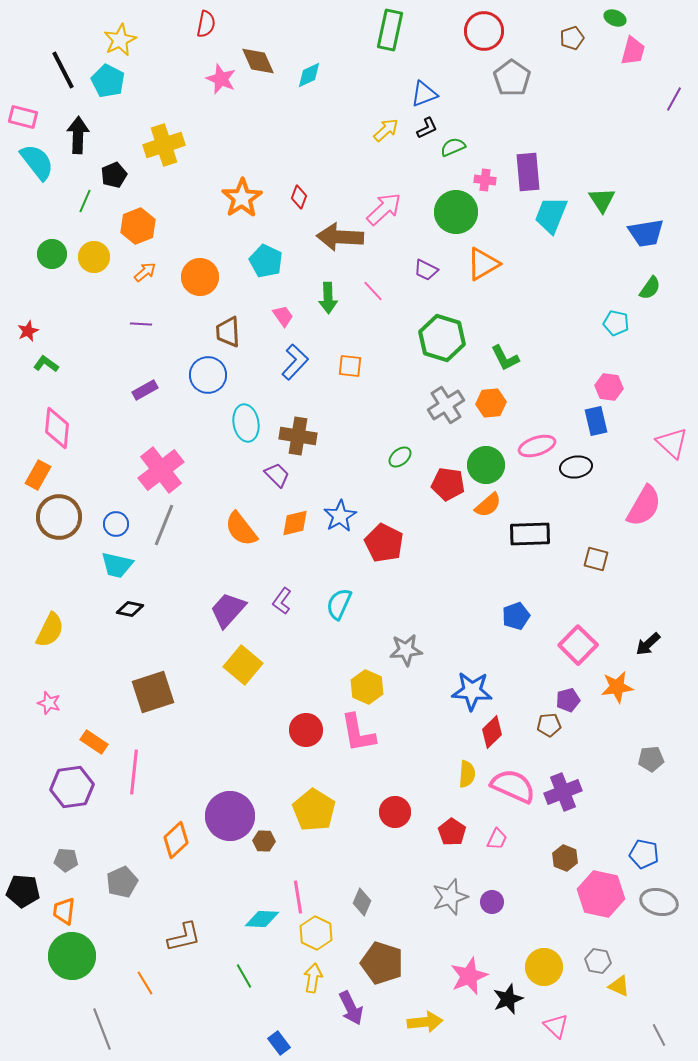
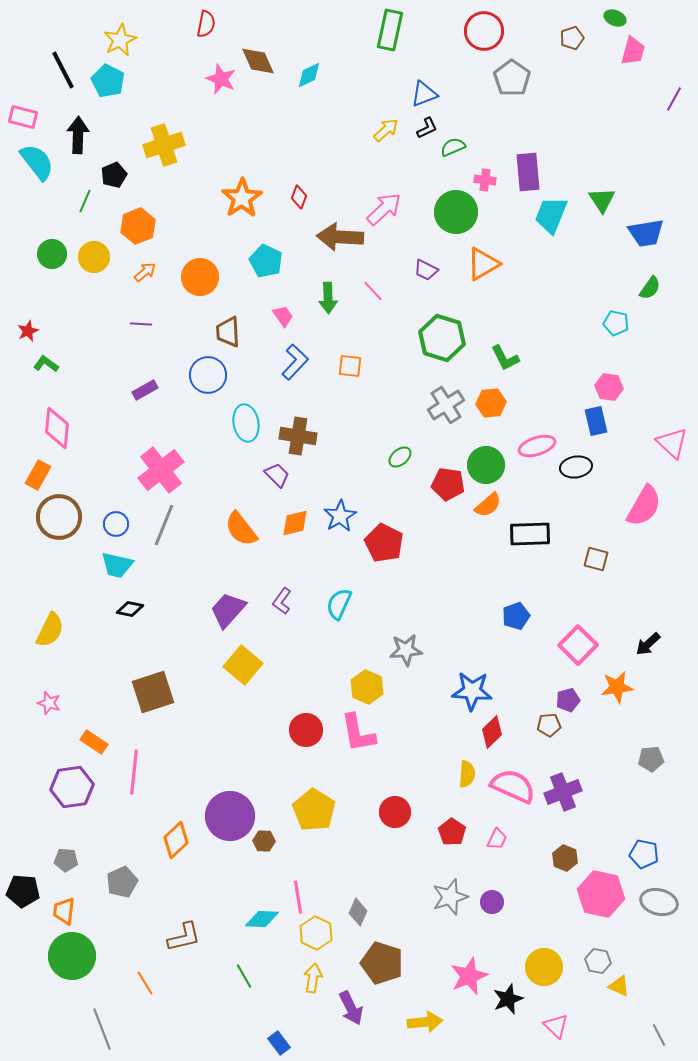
gray diamond at (362, 902): moved 4 px left, 10 px down
